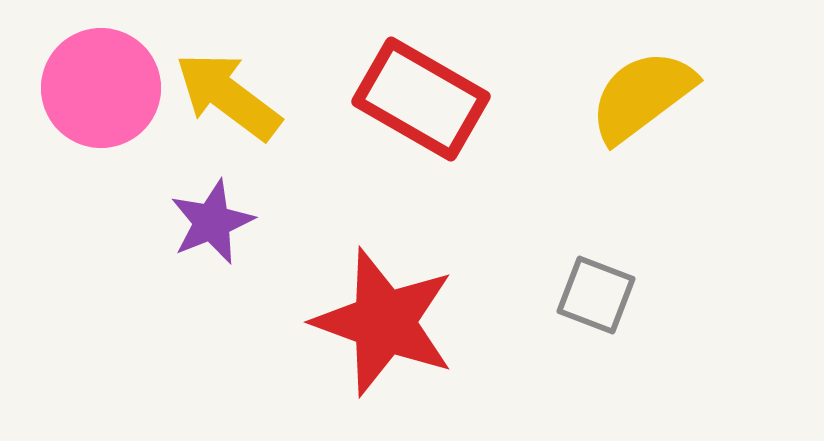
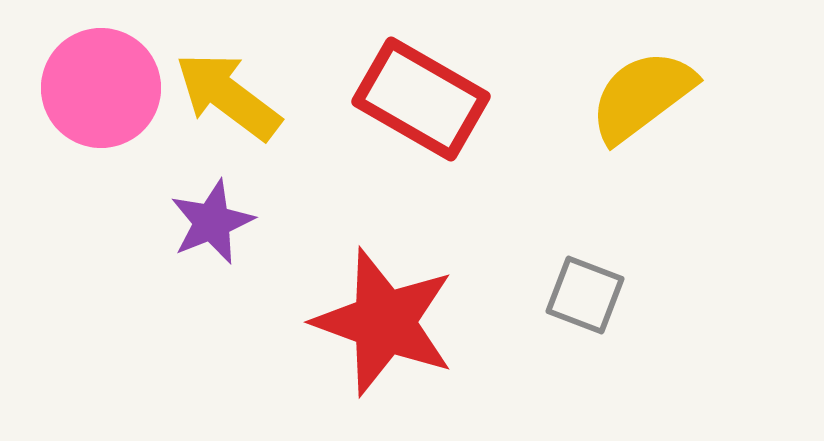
gray square: moved 11 px left
